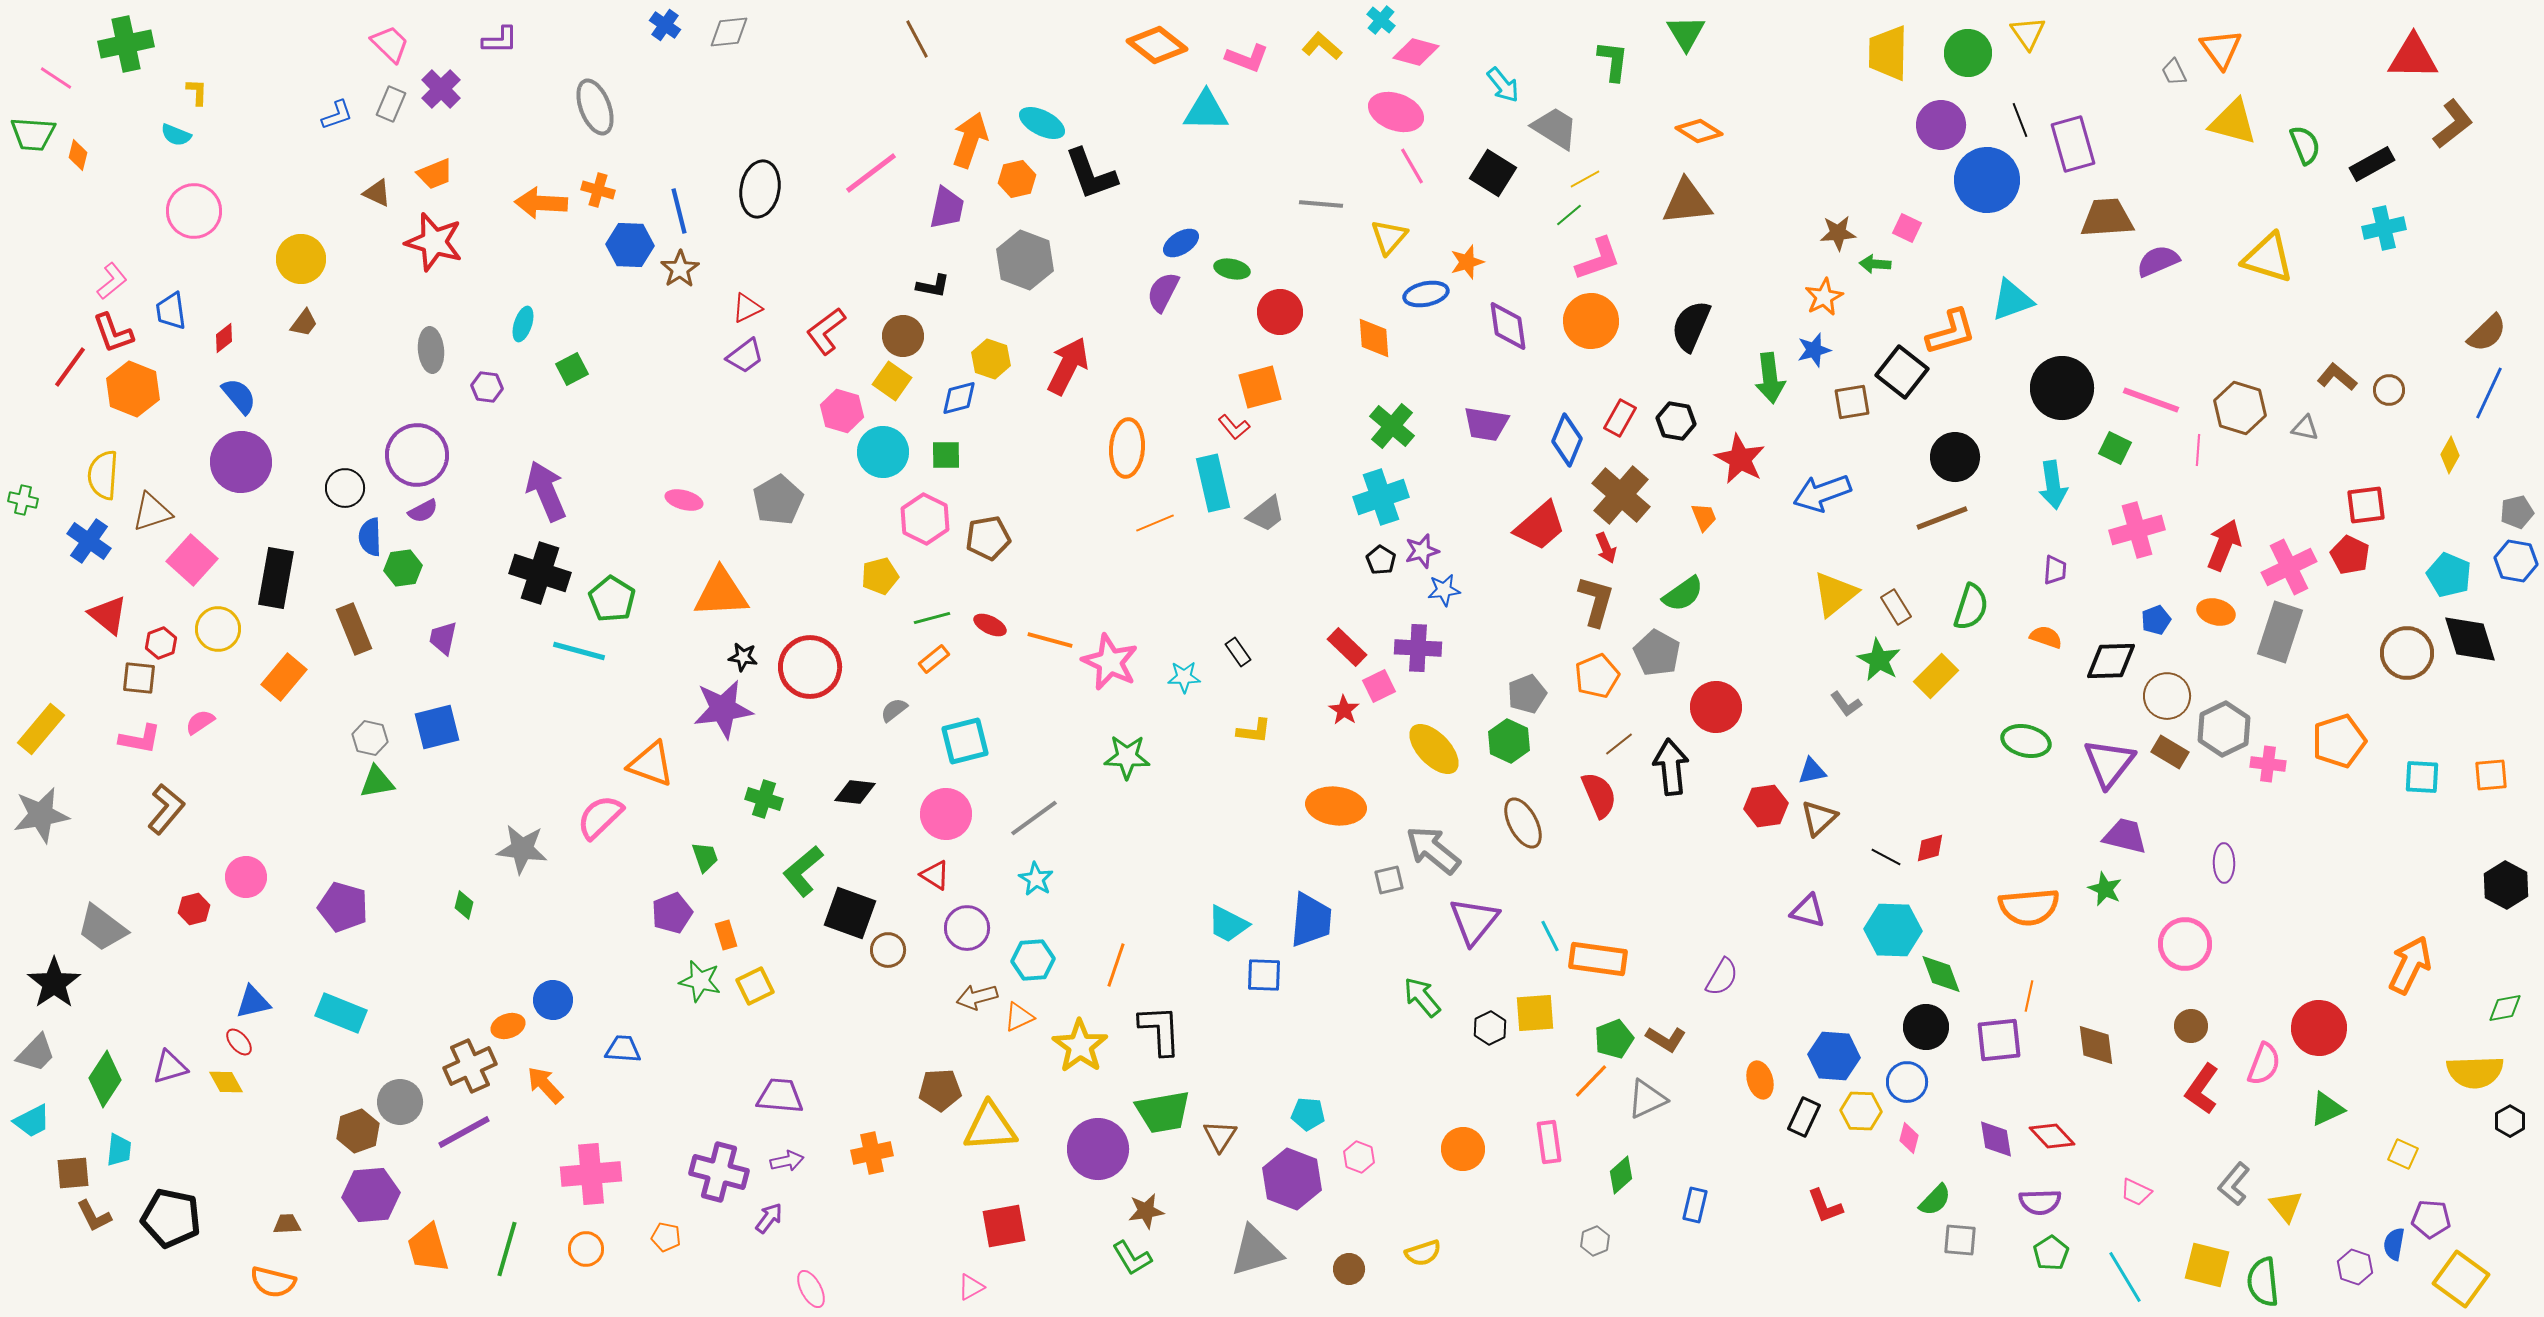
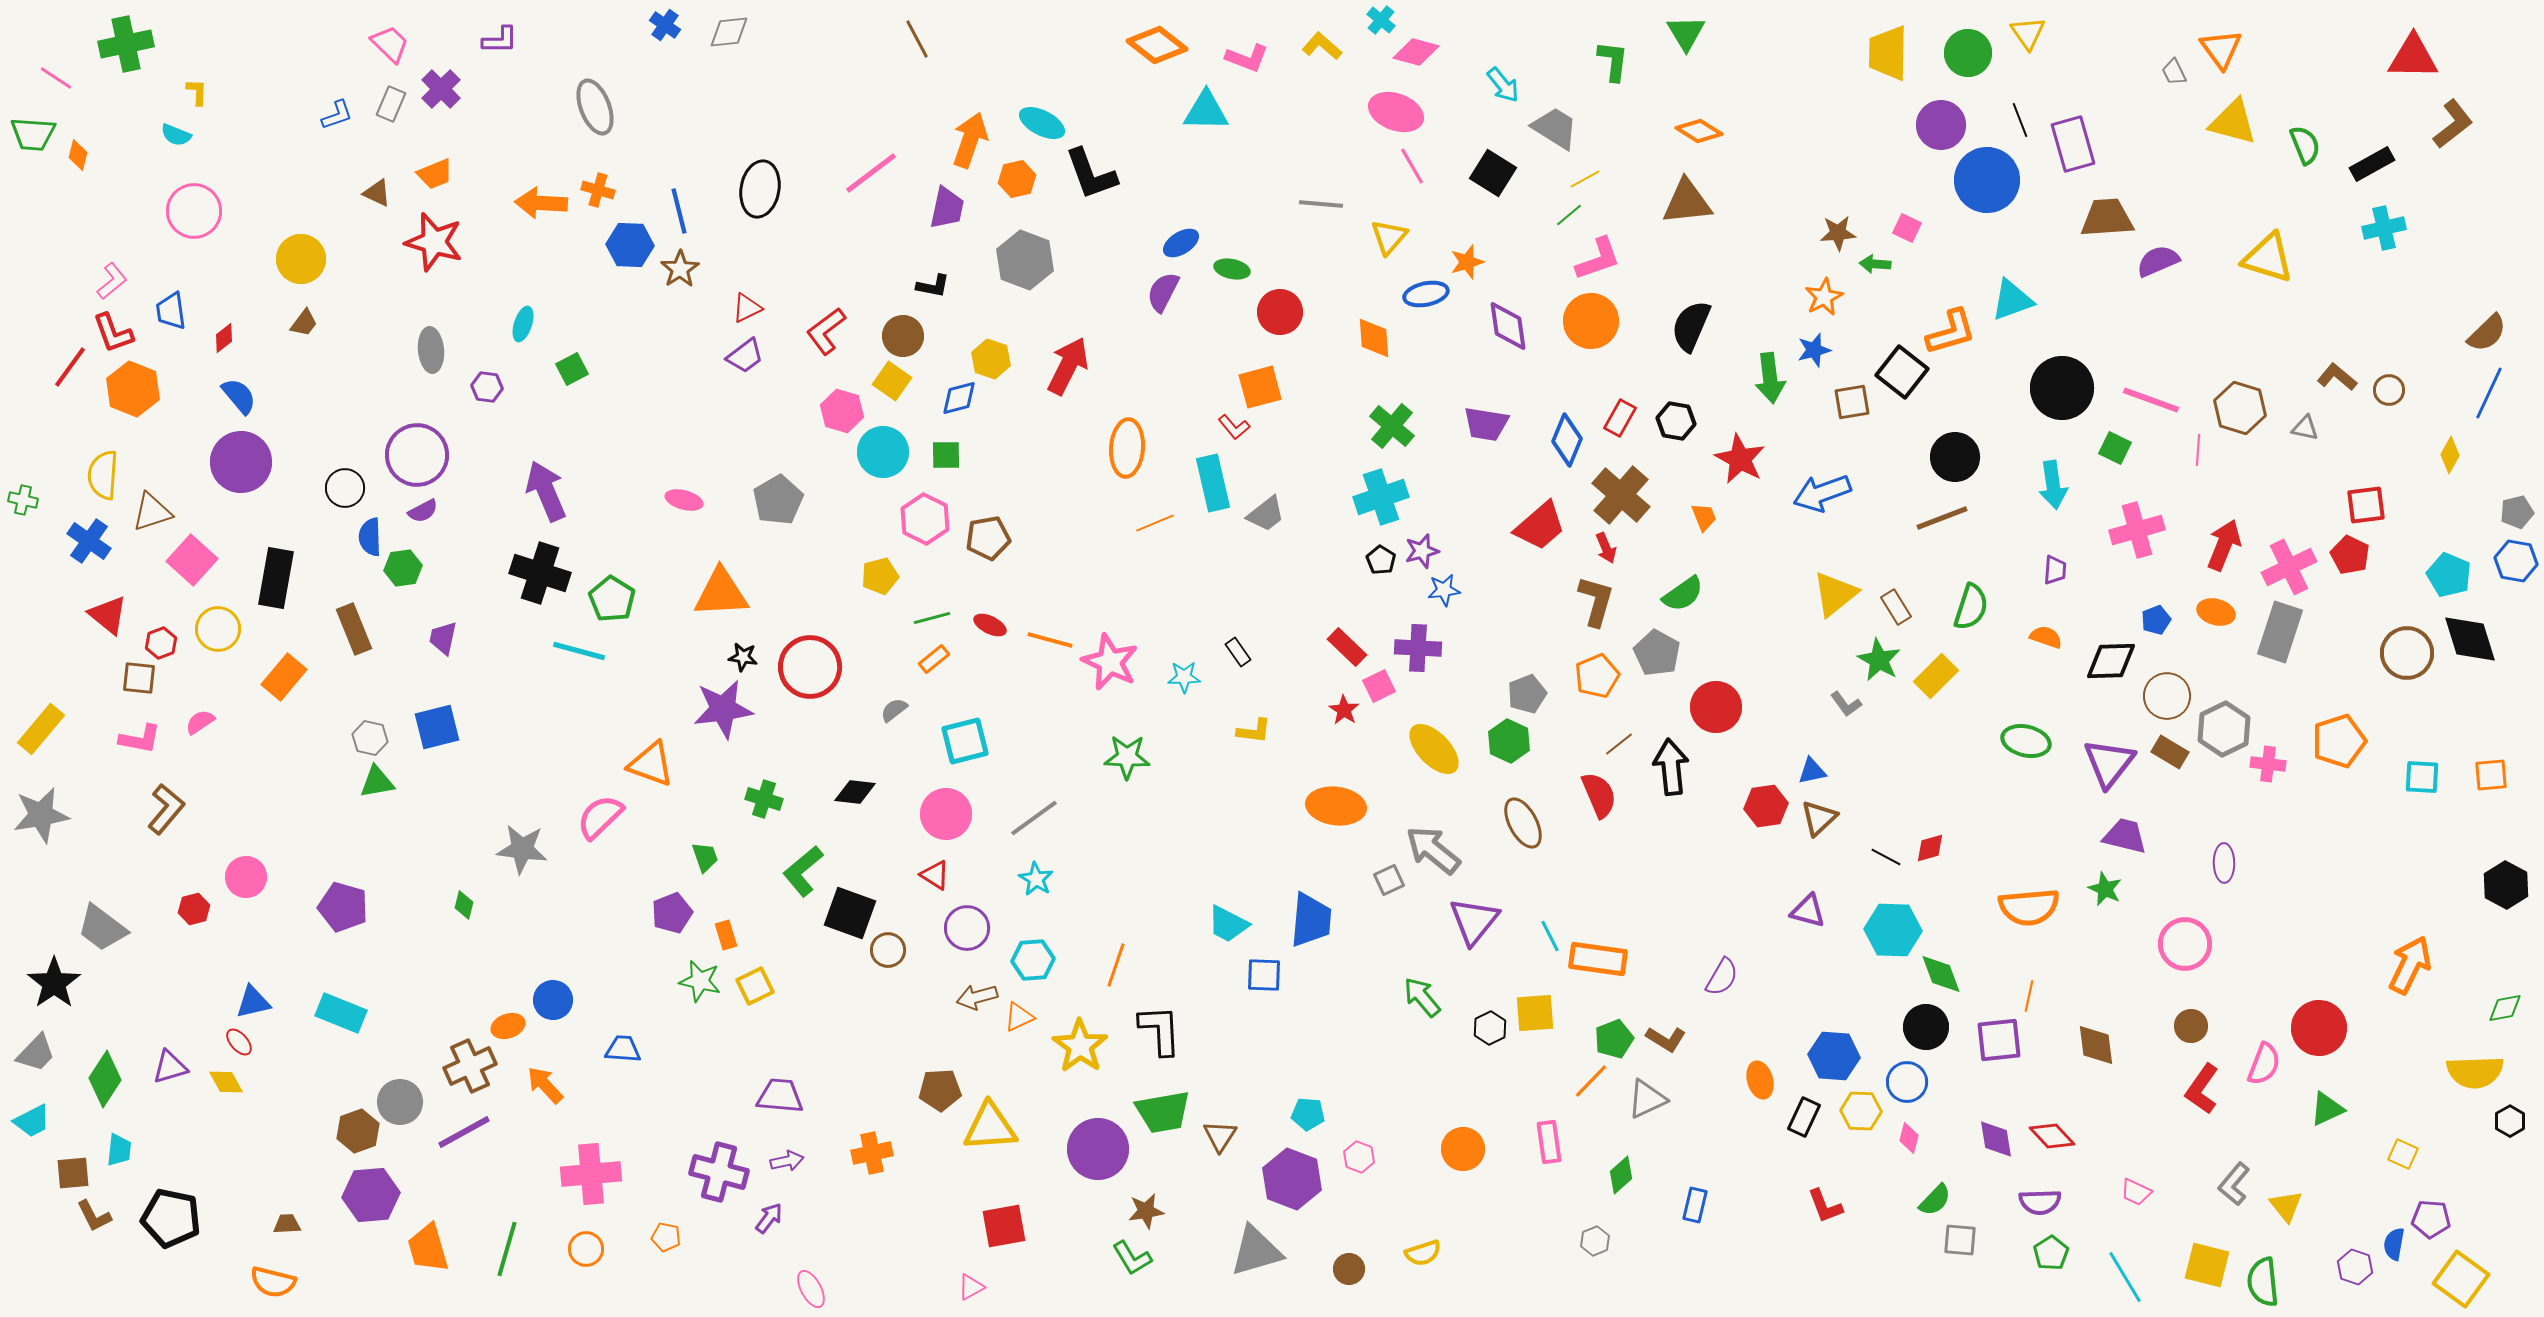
gray square at (1389, 880): rotated 12 degrees counterclockwise
